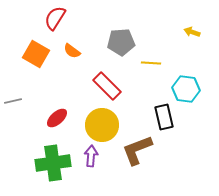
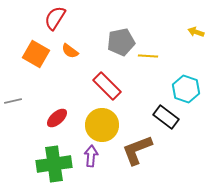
yellow arrow: moved 4 px right
gray pentagon: rotated 8 degrees counterclockwise
orange semicircle: moved 2 px left
yellow line: moved 3 px left, 7 px up
cyan hexagon: rotated 12 degrees clockwise
black rectangle: moved 2 px right; rotated 40 degrees counterclockwise
green cross: moved 1 px right, 1 px down
